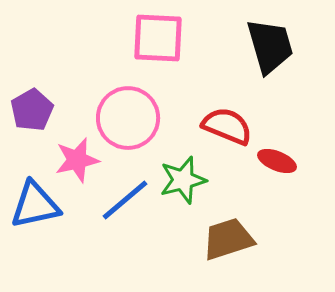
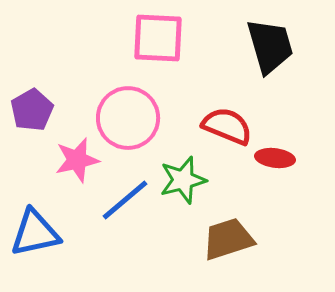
red ellipse: moved 2 px left, 3 px up; rotated 15 degrees counterclockwise
blue triangle: moved 28 px down
